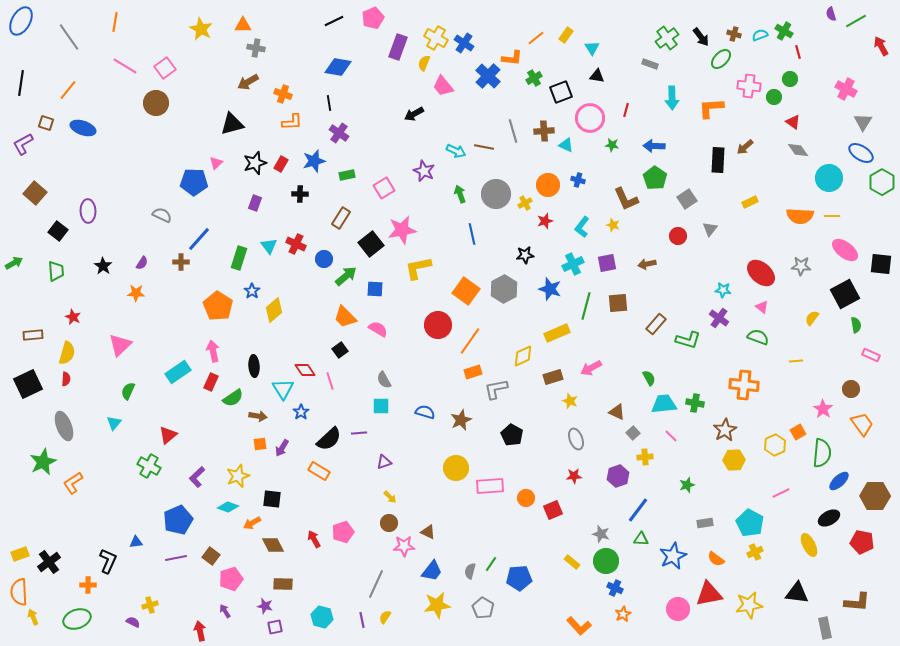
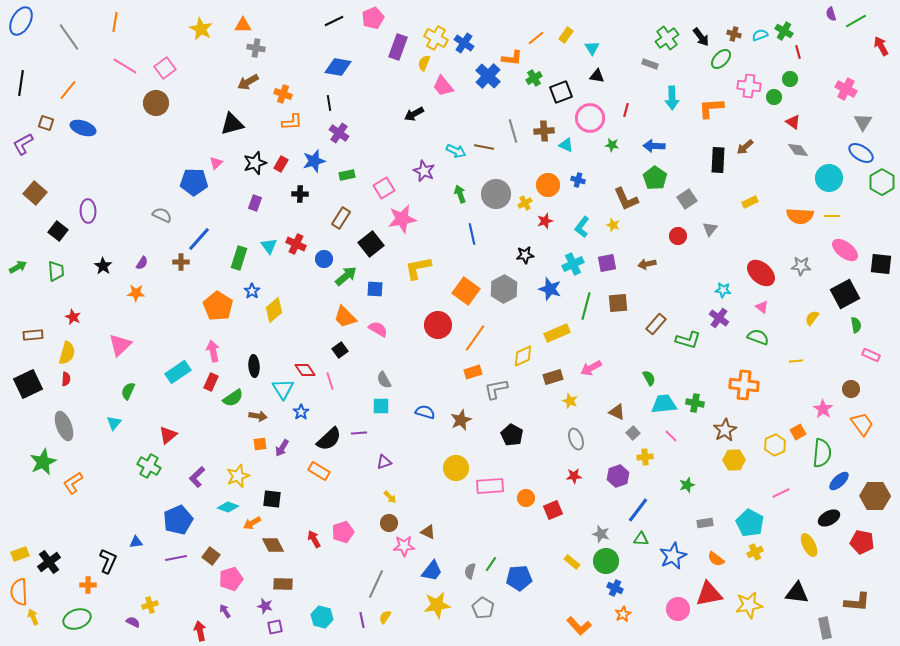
pink star at (402, 230): moved 11 px up
green arrow at (14, 263): moved 4 px right, 4 px down
orange line at (470, 341): moved 5 px right, 3 px up
